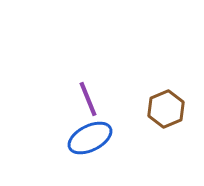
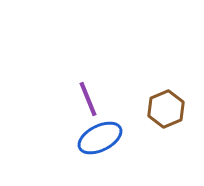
blue ellipse: moved 10 px right
